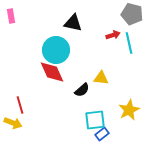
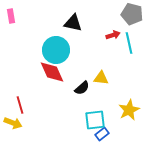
black semicircle: moved 2 px up
